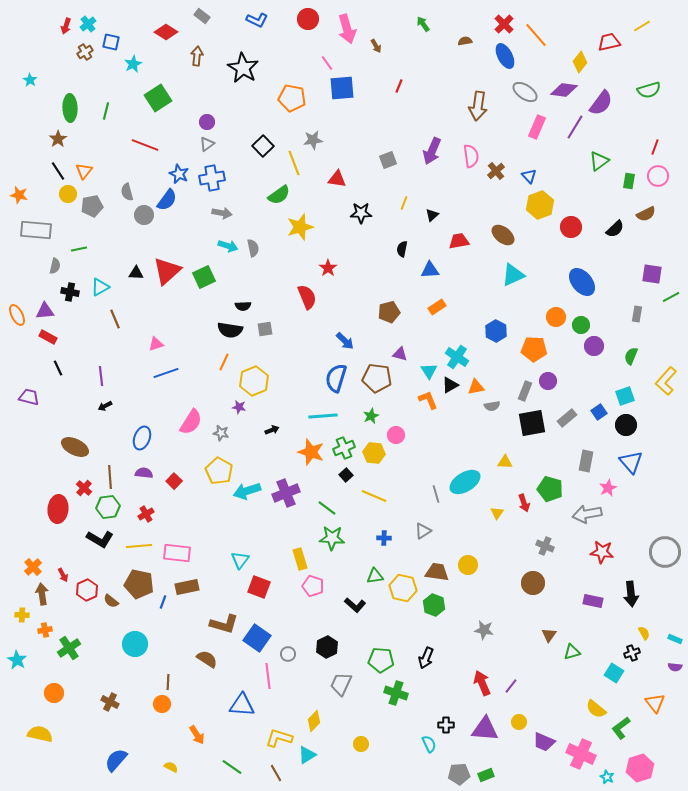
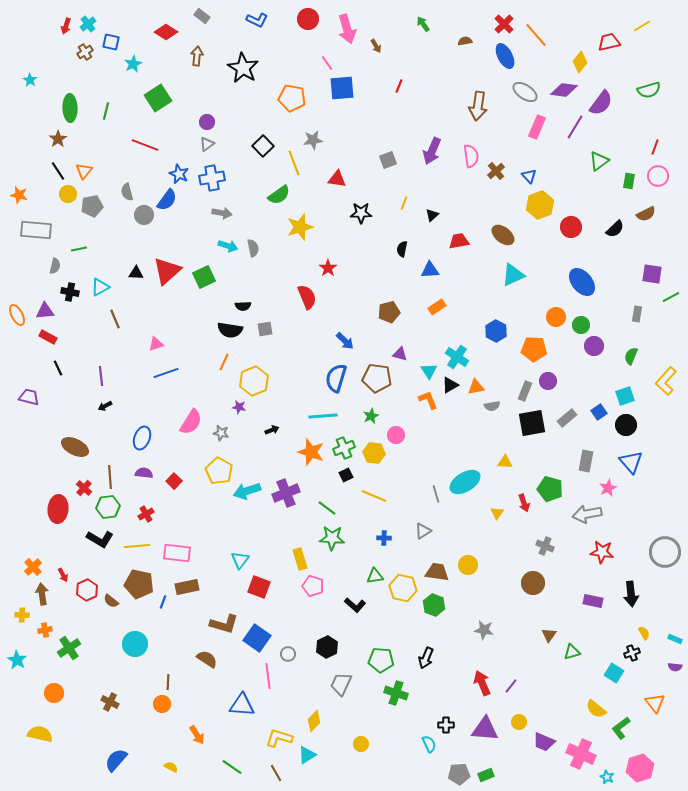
black square at (346, 475): rotated 16 degrees clockwise
yellow line at (139, 546): moved 2 px left
